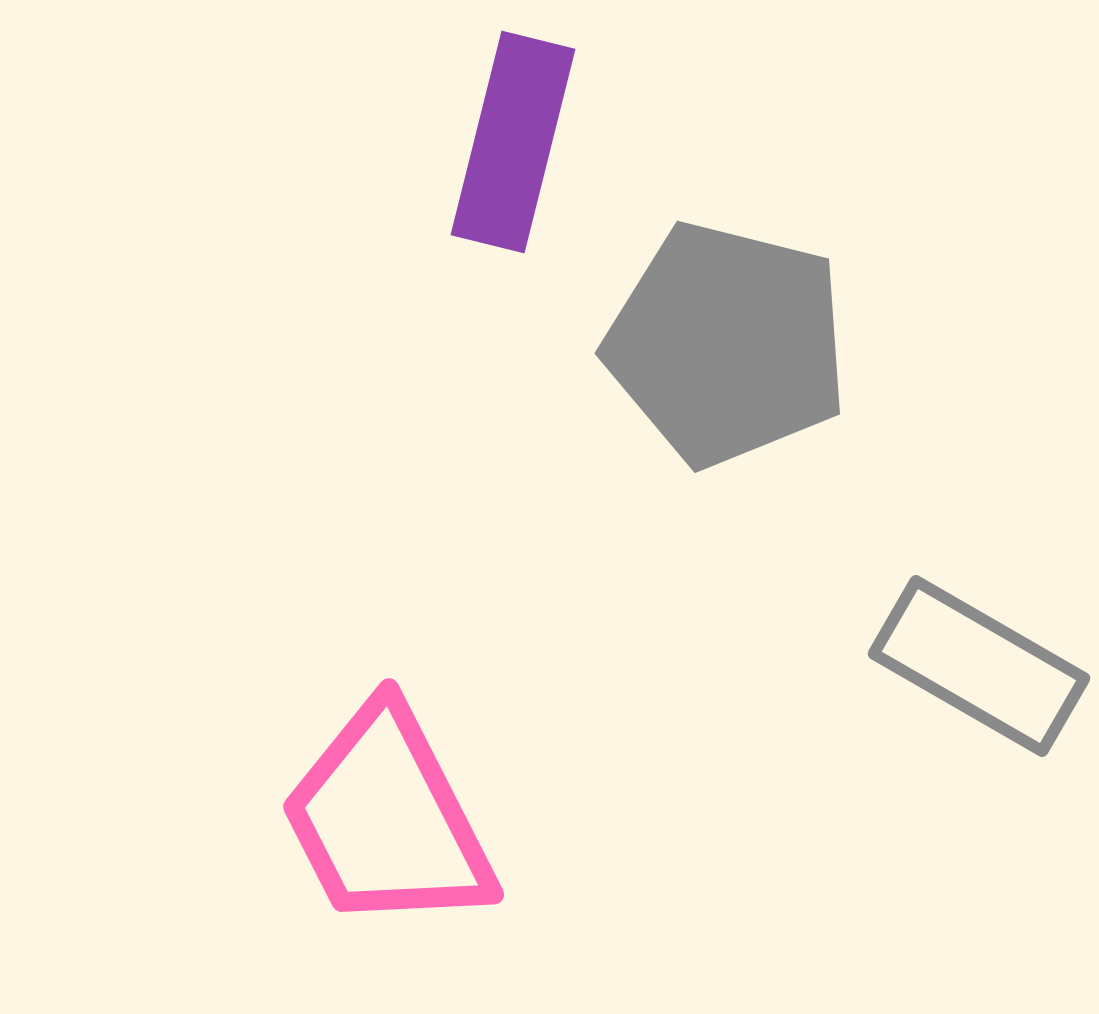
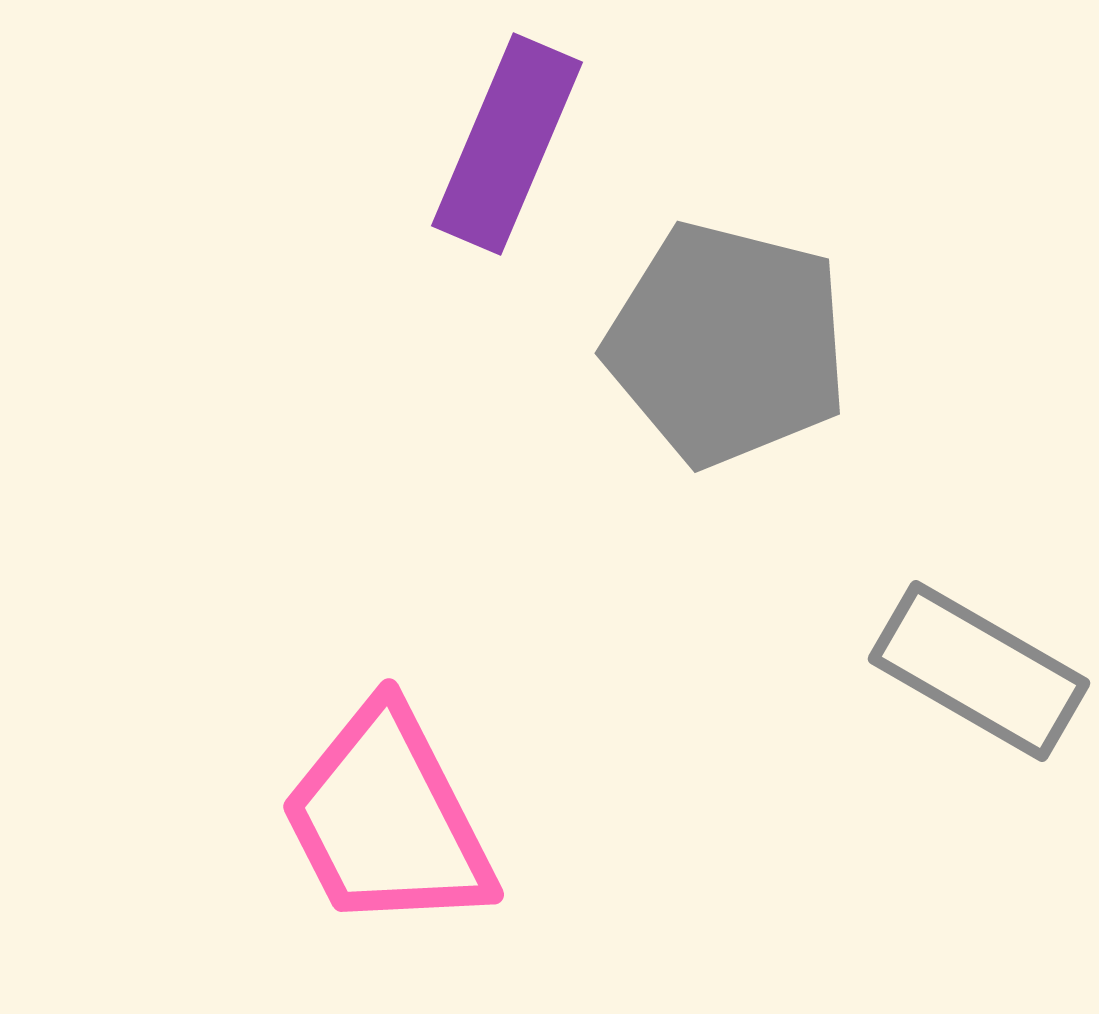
purple rectangle: moved 6 px left, 2 px down; rotated 9 degrees clockwise
gray rectangle: moved 5 px down
